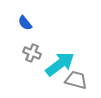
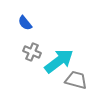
gray cross: moved 1 px up
cyan arrow: moved 1 px left, 3 px up
